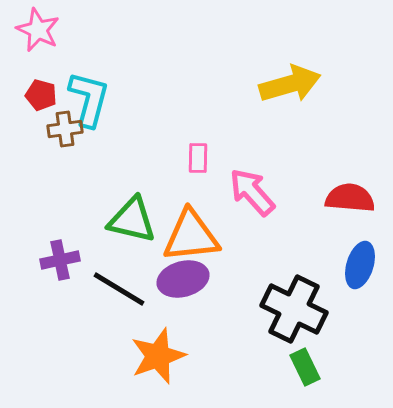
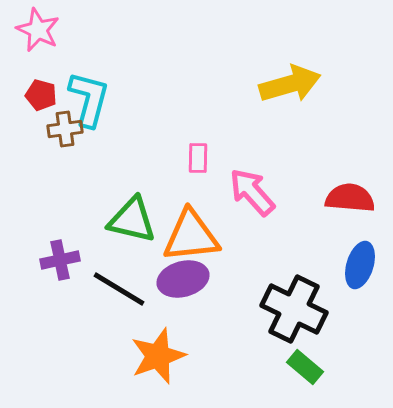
green rectangle: rotated 24 degrees counterclockwise
